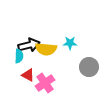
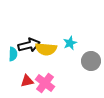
cyan star: rotated 24 degrees counterclockwise
cyan semicircle: moved 6 px left, 2 px up
gray circle: moved 2 px right, 6 px up
red triangle: moved 1 px left, 6 px down; rotated 40 degrees counterclockwise
pink cross: rotated 18 degrees counterclockwise
